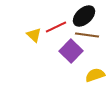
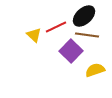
yellow semicircle: moved 5 px up
